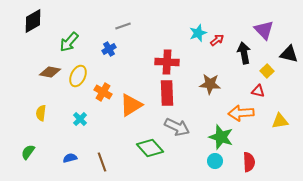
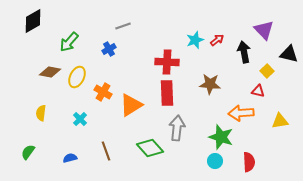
cyan star: moved 3 px left, 7 px down
black arrow: moved 1 px up
yellow ellipse: moved 1 px left, 1 px down
gray arrow: moved 1 px down; rotated 110 degrees counterclockwise
brown line: moved 4 px right, 11 px up
